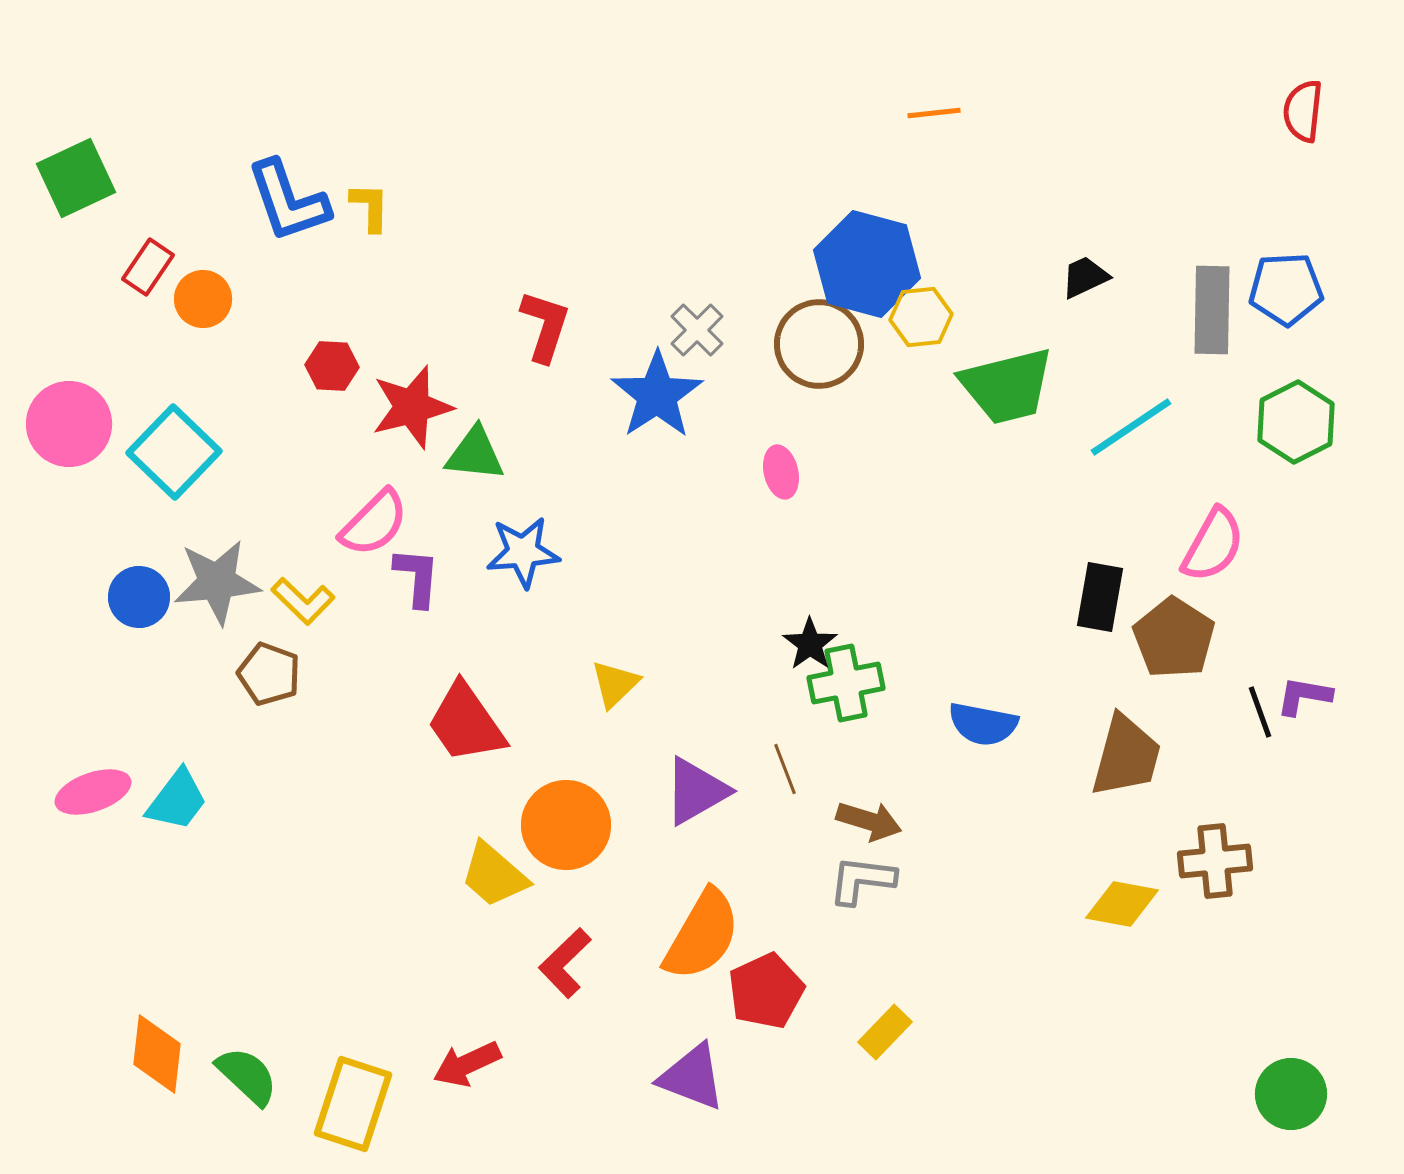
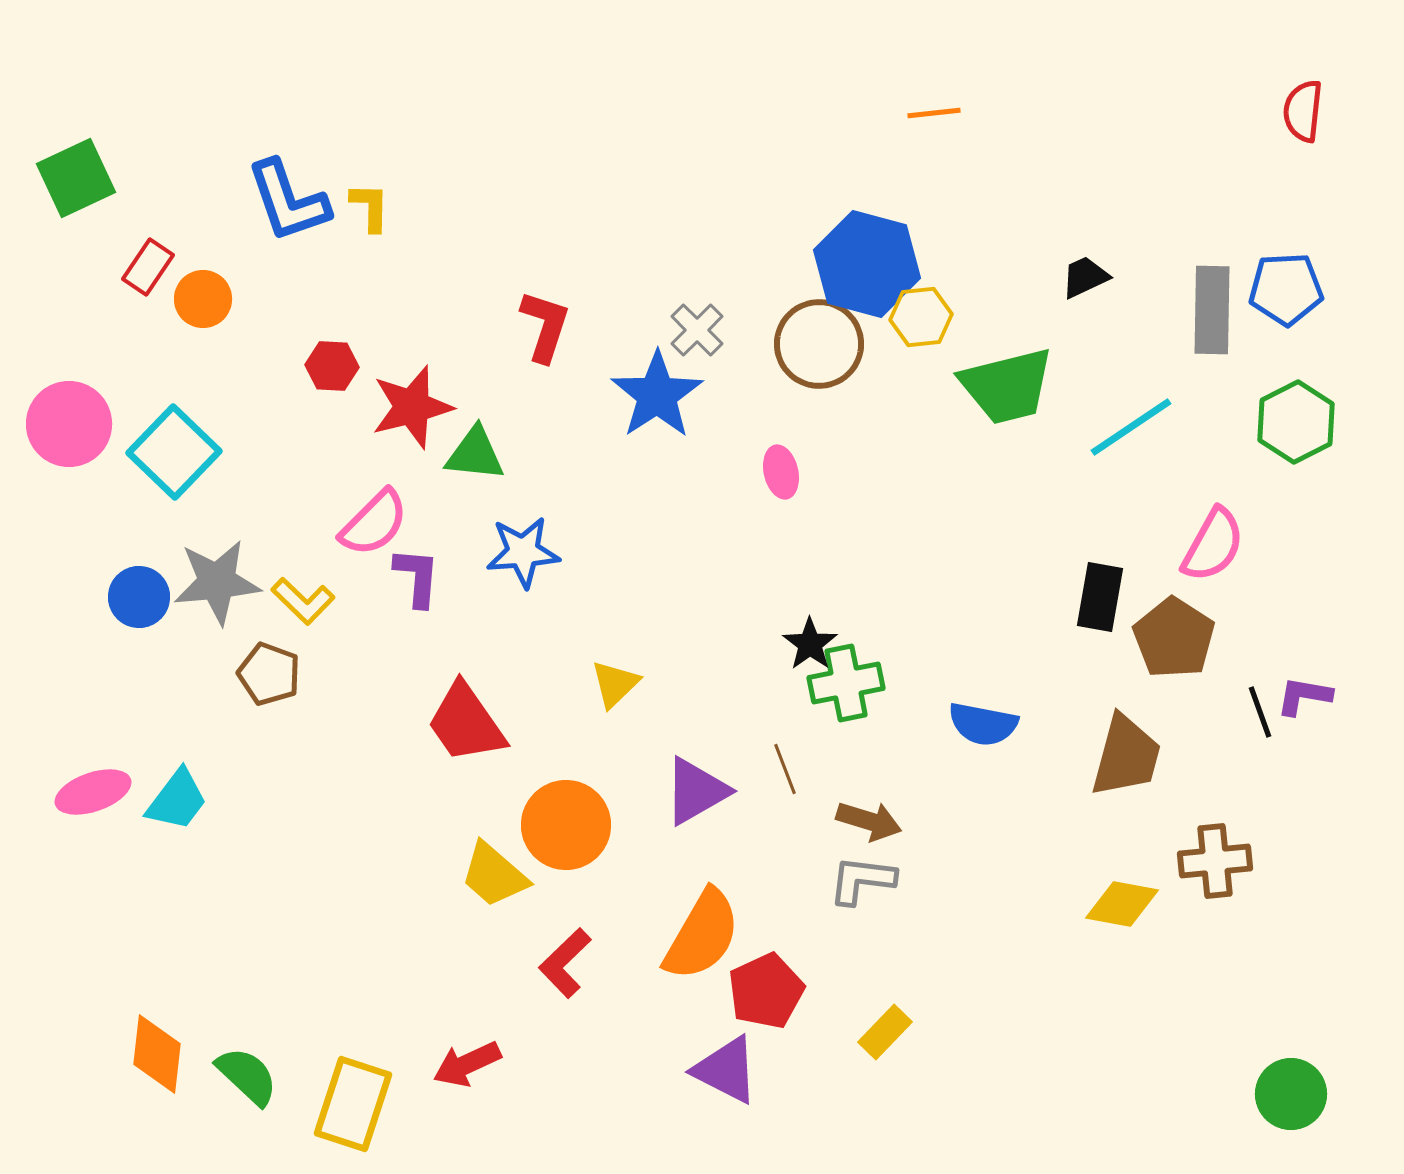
purple triangle at (692, 1077): moved 34 px right, 7 px up; rotated 6 degrees clockwise
